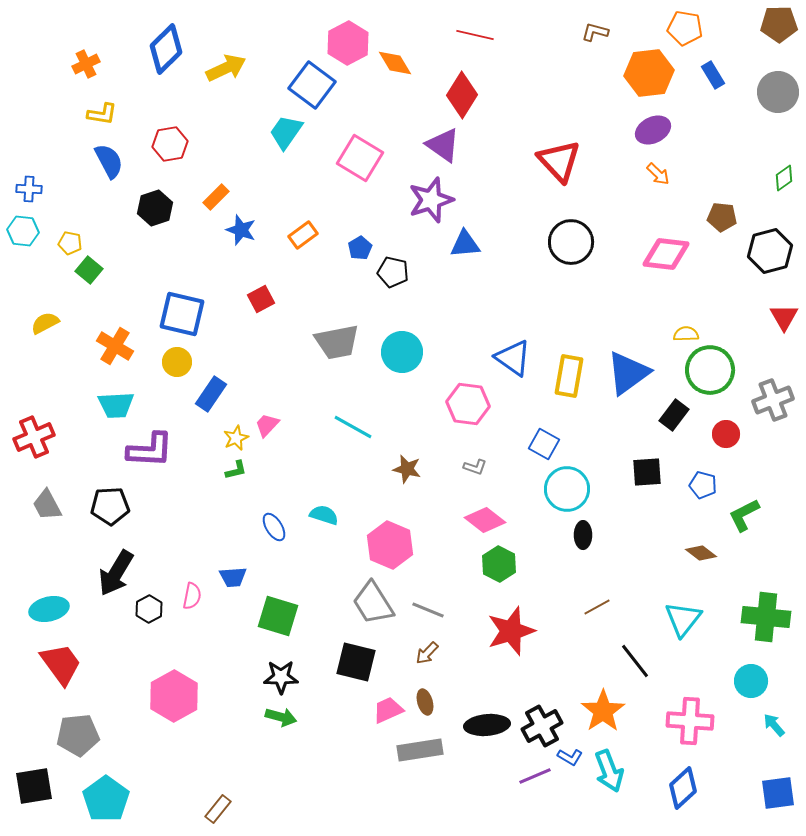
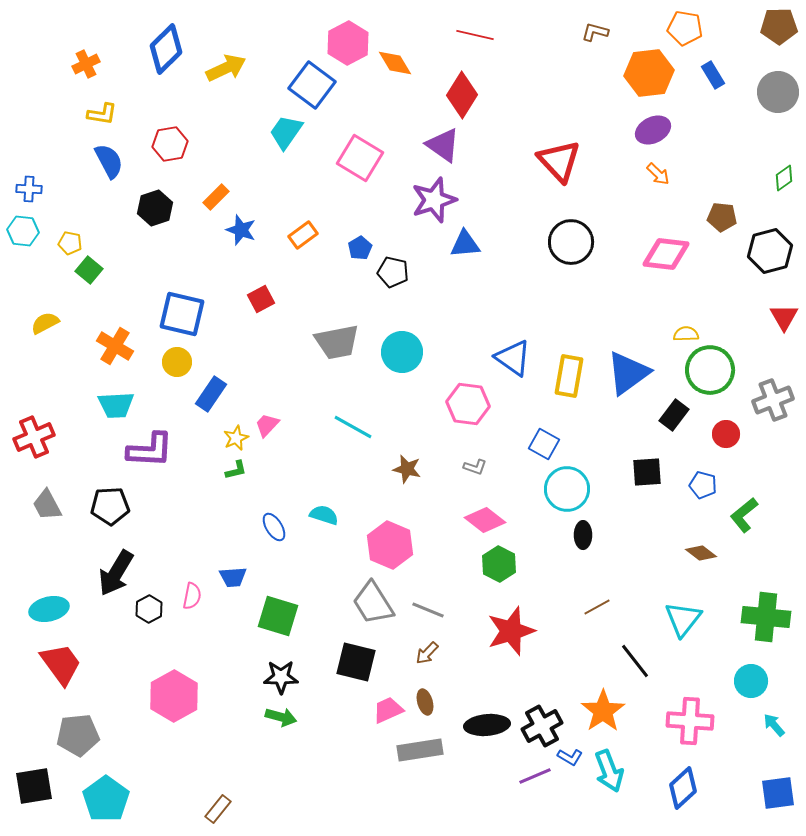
brown pentagon at (779, 24): moved 2 px down
purple star at (431, 200): moved 3 px right
green L-shape at (744, 515): rotated 12 degrees counterclockwise
